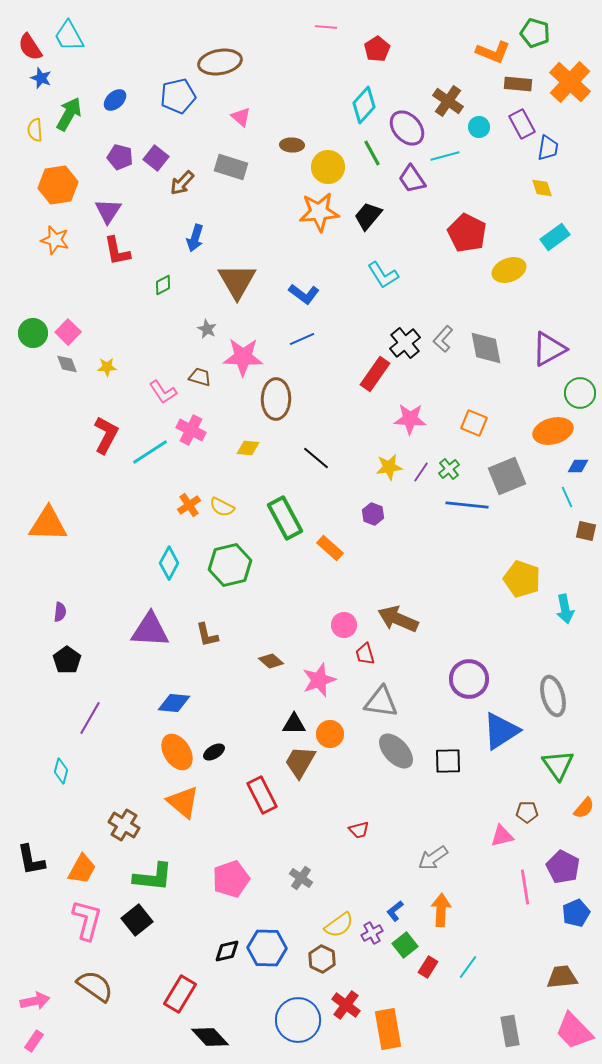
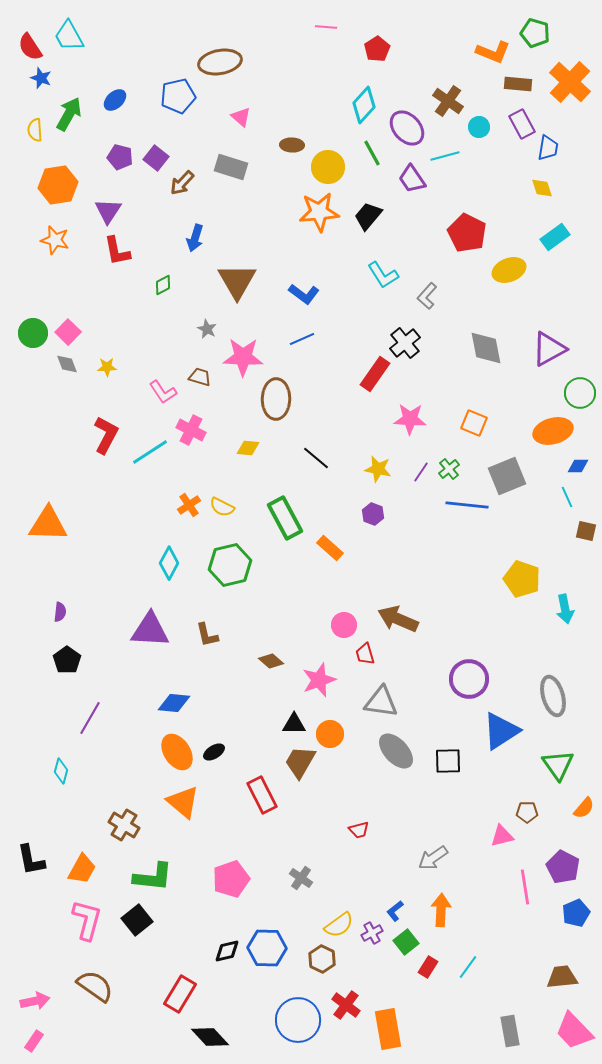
gray L-shape at (443, 339): moved 16 px left, 43 px up
yellow star at (389, 467): moved 11 px left, 2 px down; rotated 20 degrees clockwise
green square at (405, 945): moved 1 px right, 3 px up
